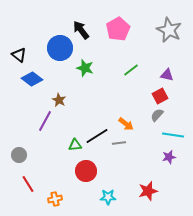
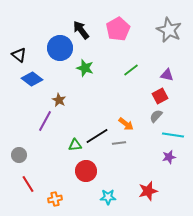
gray semicircle: moved 1 px left, 1 px down
